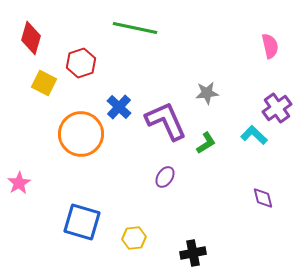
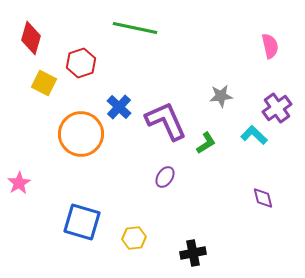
gray star: moved 14 px right, 3 px down
